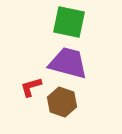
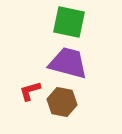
red L-shape: moved 1 px left, 4 px down
brown hexagon: rotated 8 degrees counterclockwise
